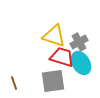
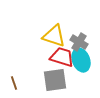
gray cross: rotated 30 degrees counterclockwise
cyan ellipse: moved 3 px up; rotated 10 degrees clockwise
gray square: moved 2 px right, 1 px up
